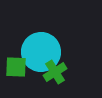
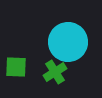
cyan circle: moved 27 px right, 10 px up
